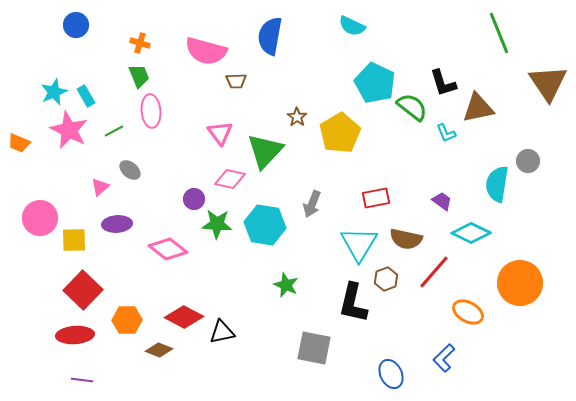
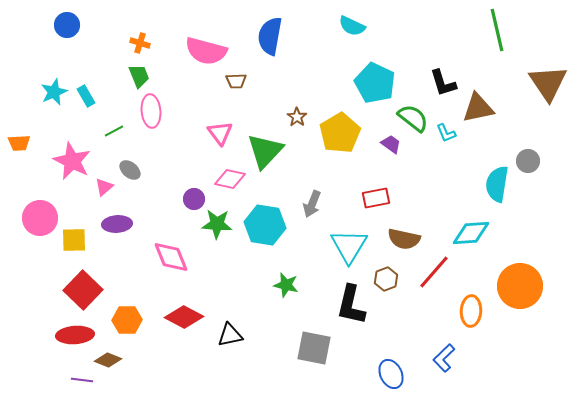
blue circle at (76, 25): moved 9 px left
green line at (499, 33): moved 2 px left, 3 px up; rotated 9 degrees clockwise
green semicircle at (412, 107): moved 1 px right, 11 px down
pink star at (69, 130): moved 3 px right, 31 px down
orange trapezoid at (19, 143): rotated 25 degrees counterclockwise
pink triangle at (100, 187): moved 4 px right
purple trapezoid at (442, 201): moved 51 px left, 57 px up
cyan diamond at (471, 233): rotated 30 degrees counterclockwise
brown semicircle at (406, 239): moved 2 px left
cyan triangle at (359, 244): moved 10 px left, 2 px down
pink diamond at (168, 249): moved 3 px right, 8 px down; rotated 30 degrees clockwise
orange circle at (520, 283): moved 3 px down
green star at (286, 285): rotated 10 degrees counterclockwise
black L-shape at (353, 303): moved 2 px left, 2 px down
orange ellipse at (468, 312): moved 3 px right, 1 px up; rotated 64 degrees clockwise
black triangle at (222, 332): moved 8 px right, 3 px down
brown diamond at (159, 350): moved 51 px left, 10 px down
